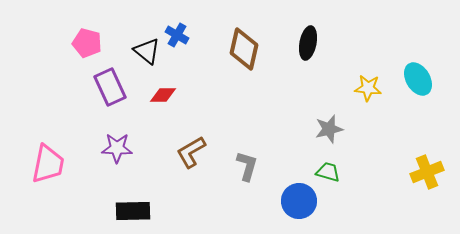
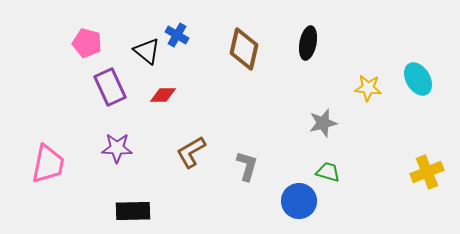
gray star: moved 6 px left, 6 px up
